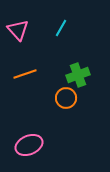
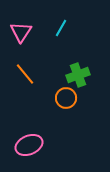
pink triangle: moved 3 px right, 2 px down; rotated 15 degrees clockwise
orange line: rotated 70 degrees clockwise
